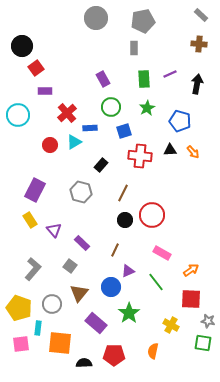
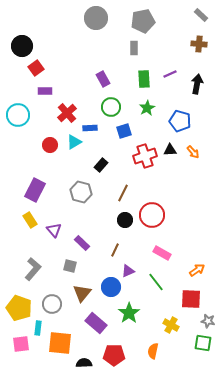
red cross at (140, 156): moved 5 px right; rotated 25 degrees counterclockwise
gray square at (70, 266): rotated 24 degrees counterclockwise
orange arrow at (191, 270): moved 6 px right
brown triangle at (79, 293): moved 3 px right
